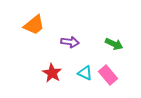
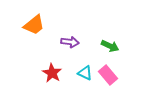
green arrow: moved 4 px left, 2 px down
